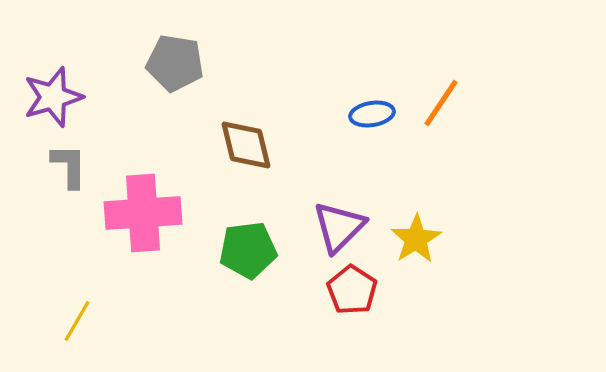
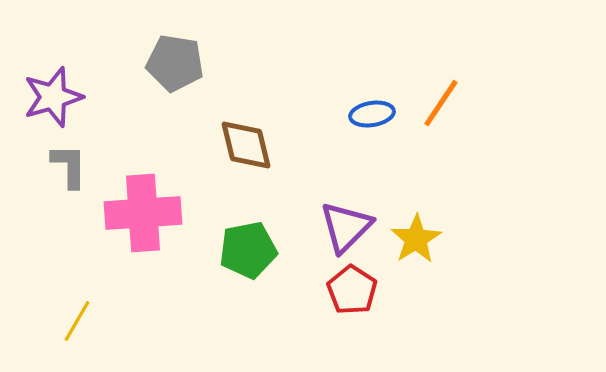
purple triangle: moved 7 px right
green pentagon: rotated 4 degrees counterclockwise
